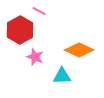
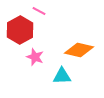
orange diamond: rotated 12 degrees counterclockwise
